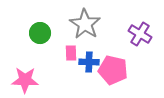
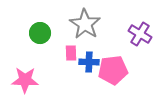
pink pentagon: rotated 20 degrees counterclockwise
